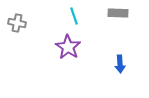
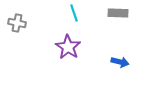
cyan line: moved 3 px up
blue arrow: moved 2 px up; rotated 72 degrees counterclockwise
